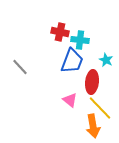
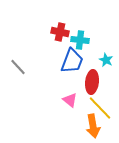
gray line: moved 2 px left
